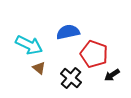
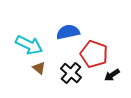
black cross: moved 5 px up
